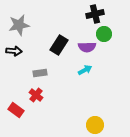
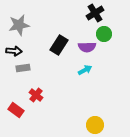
black cross: moved 1 px up; rotated 18 degrees counterclockwise
gray rectangle: moved 17 px left, 5 px up
